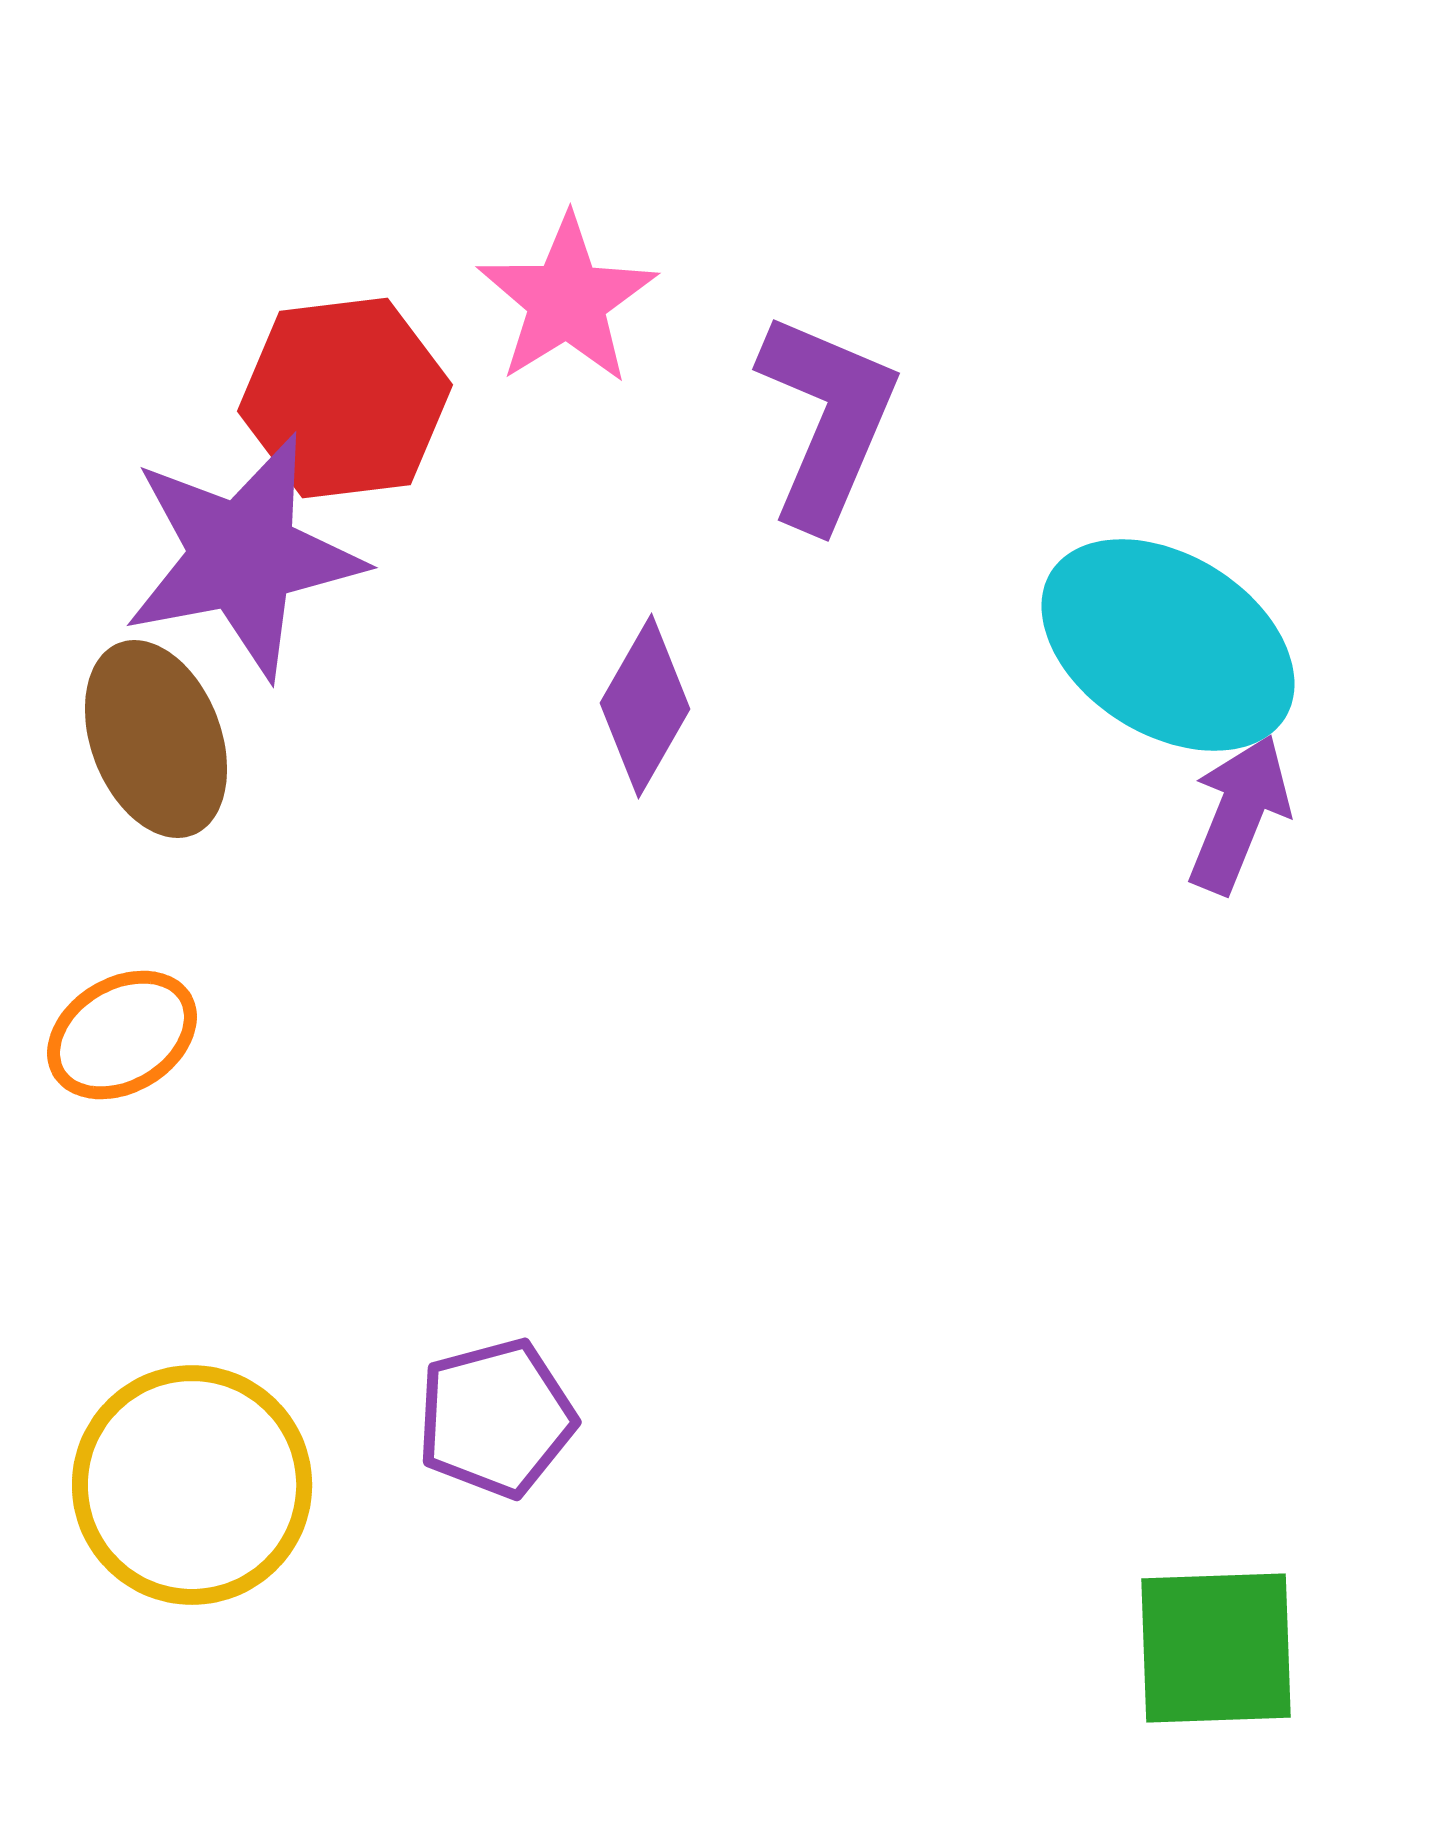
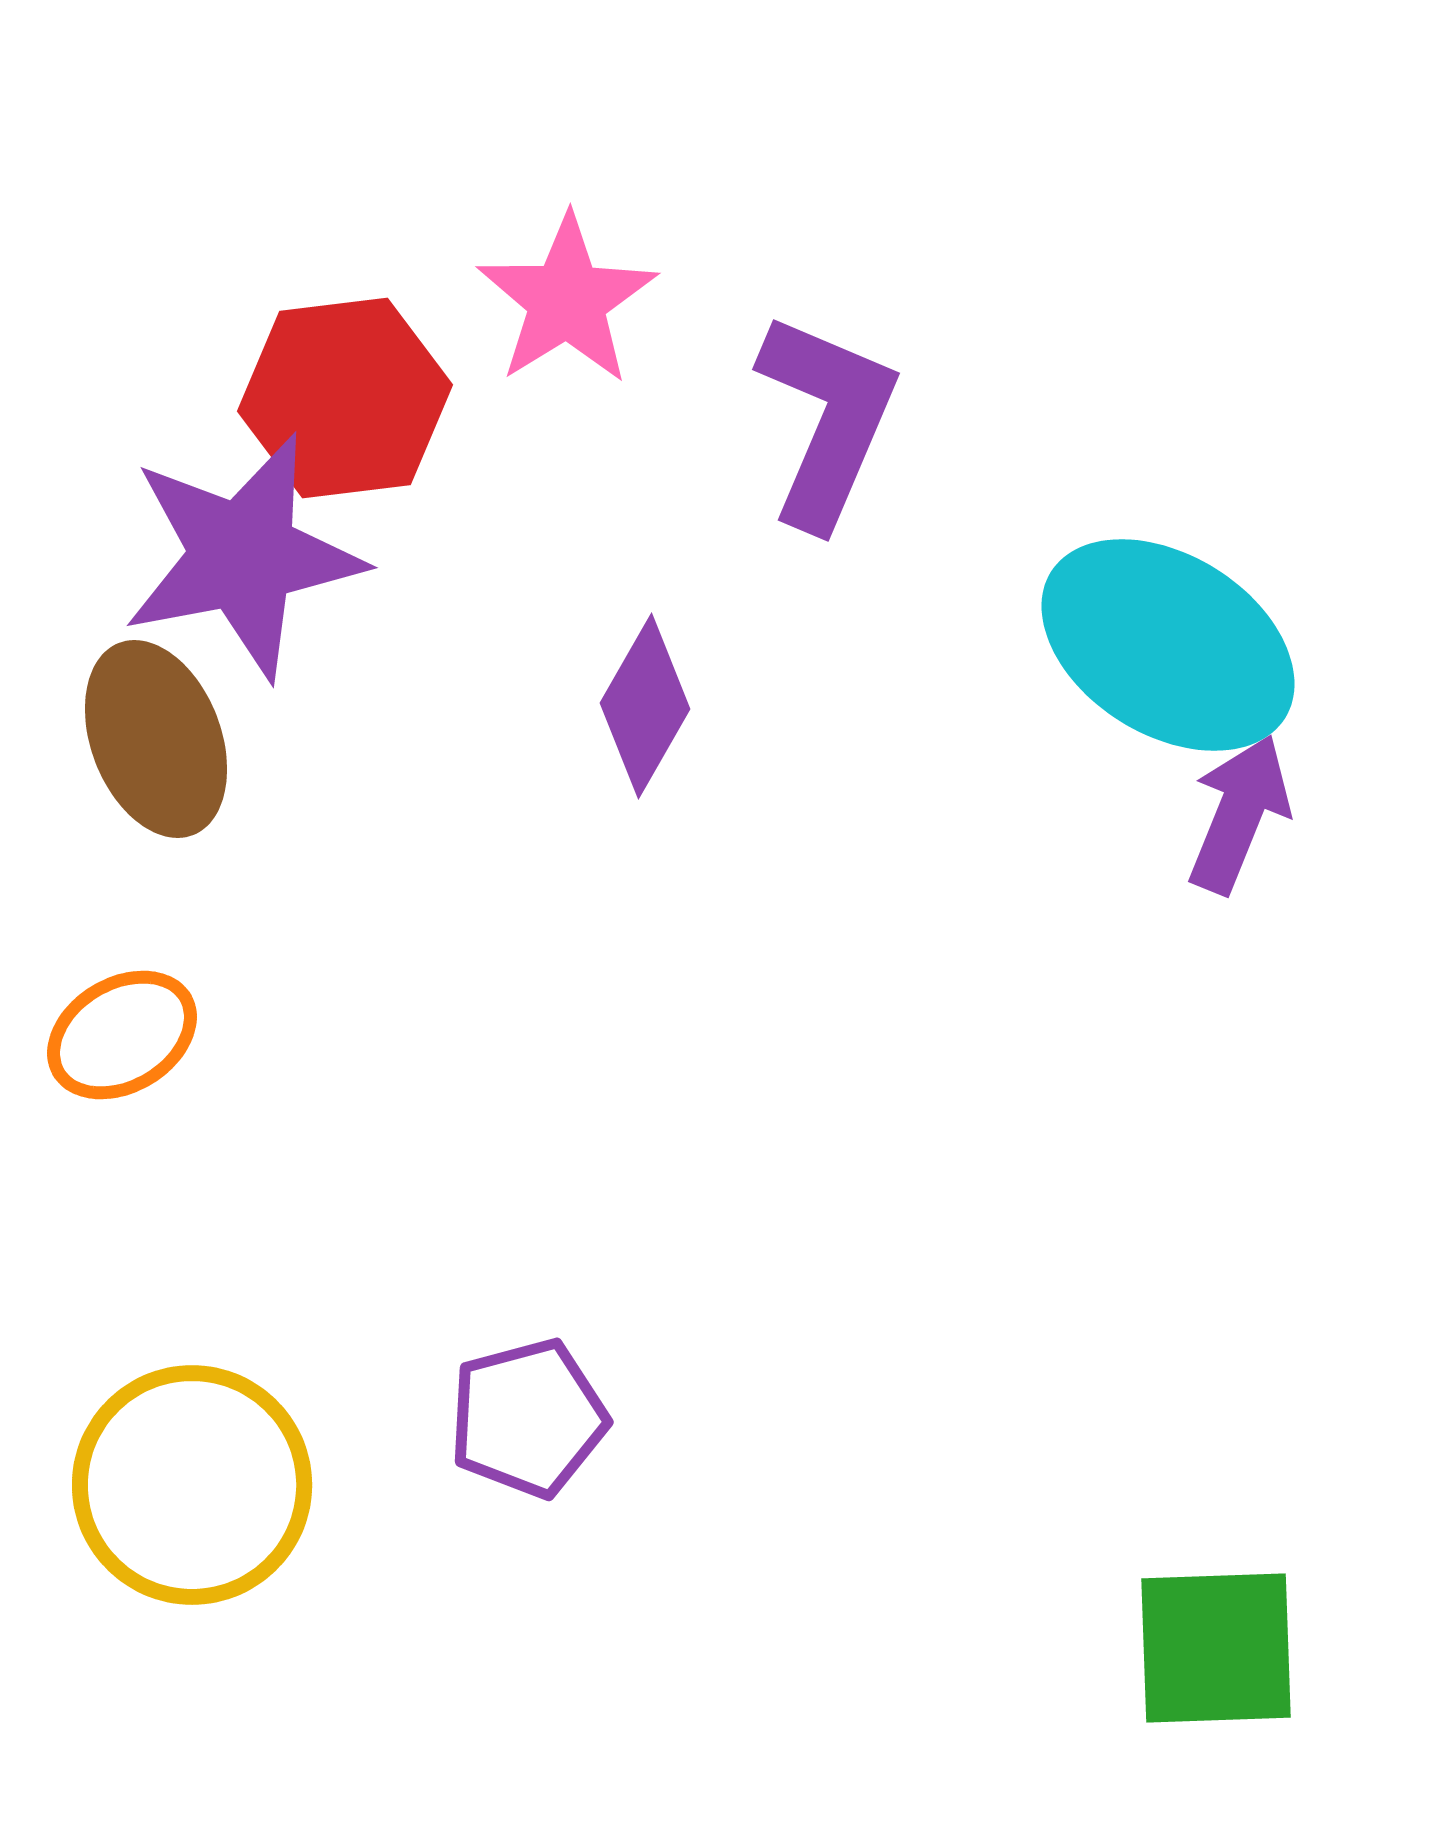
purple pentagon: moved 32 px right
